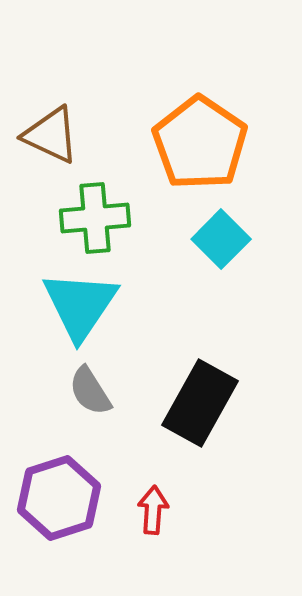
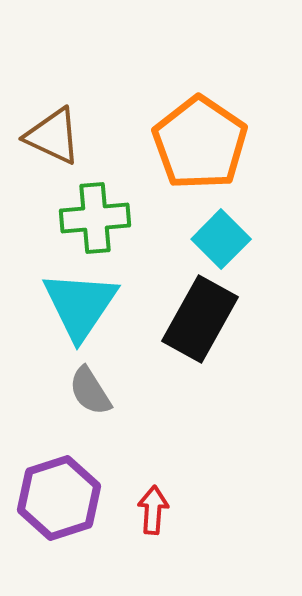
brown triangle: moved 2 px right, 1 px down
black rectangle: moved 84 px up
